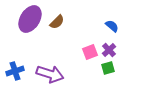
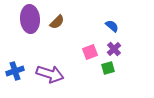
purple ellipse: rotated 36 degrees counterclockwise
purple cross: moved 5 px right, 1 px up
